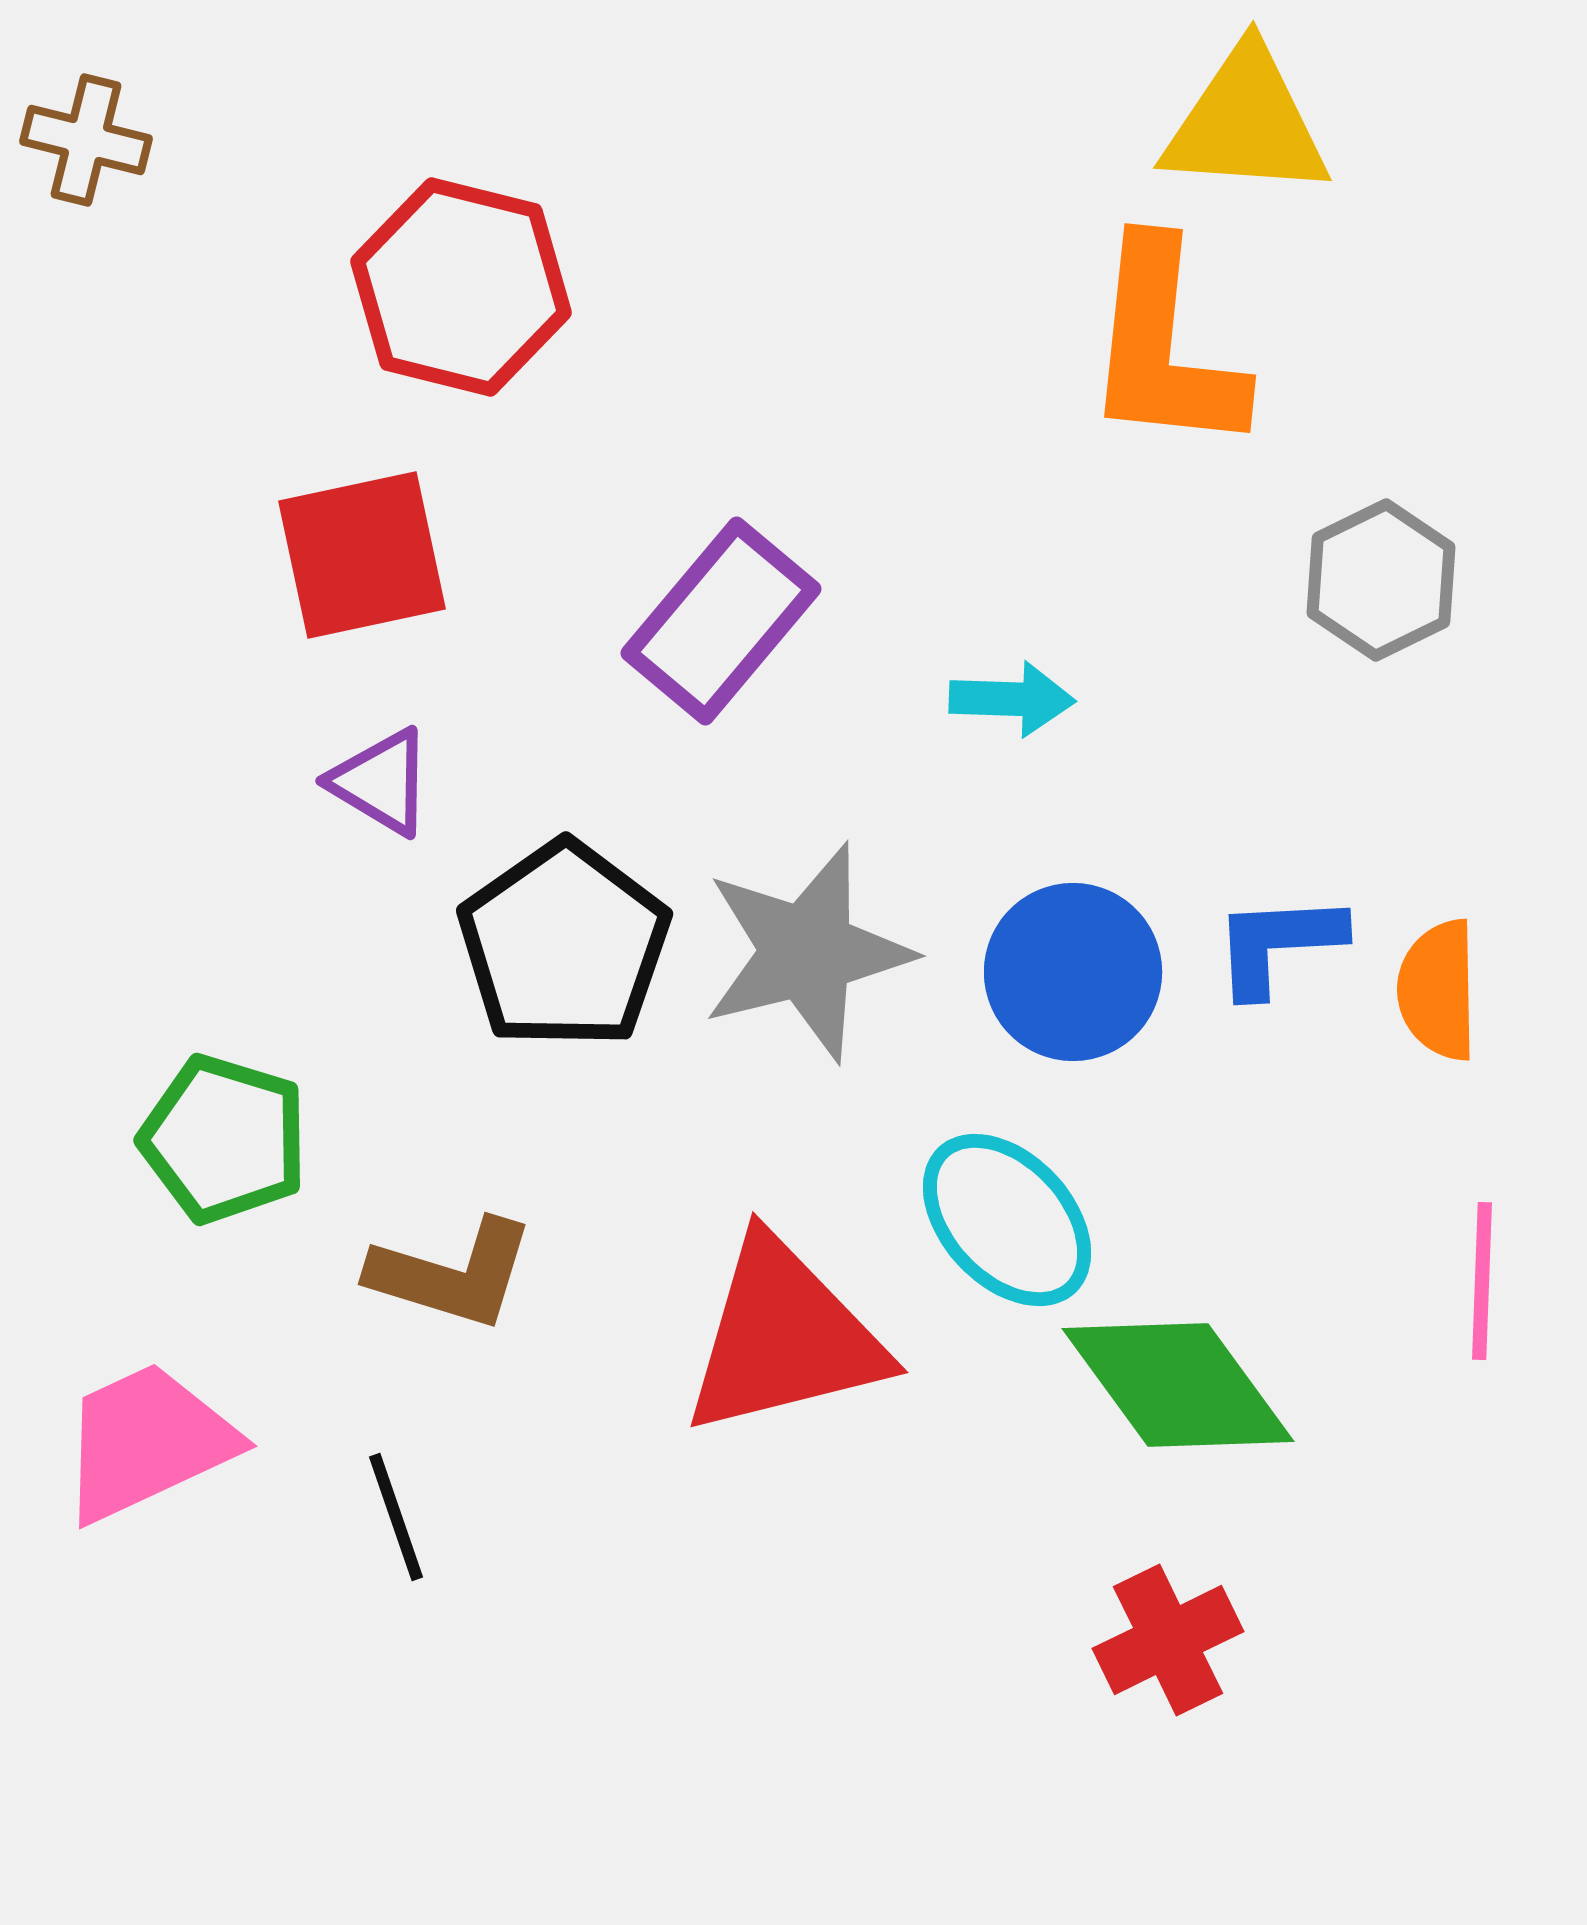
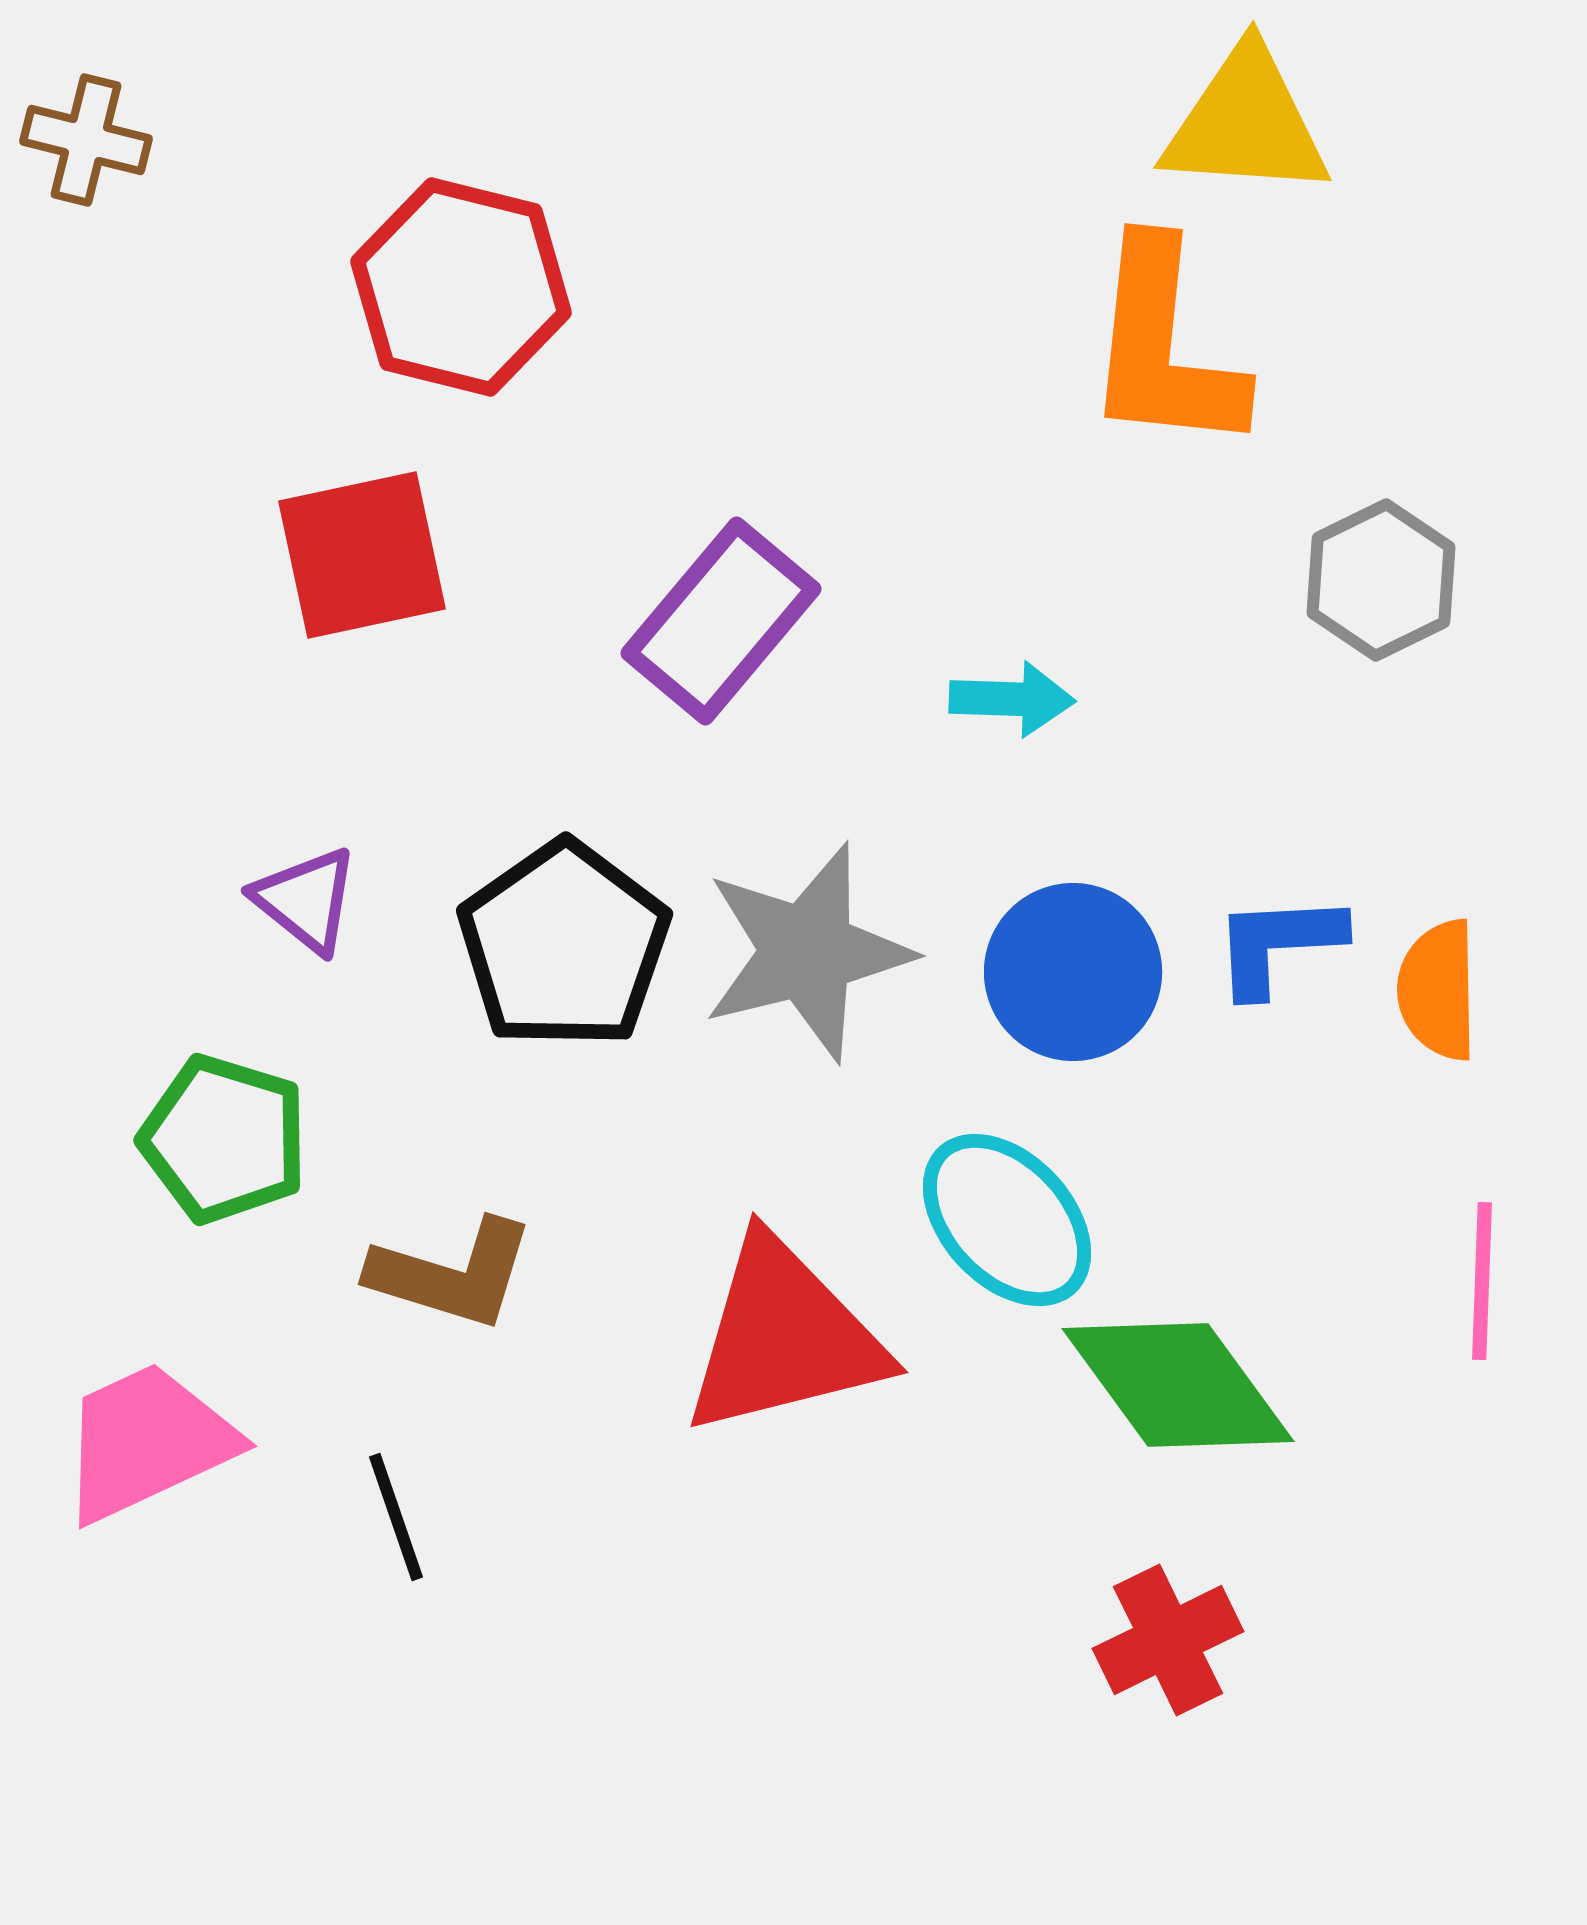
purple triangle: moved 75 px left, 118 px down; rotated 8 degrees clockwise
